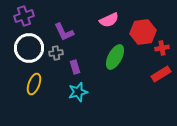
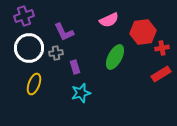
cyan star: moved 3 px right, 1 px down
